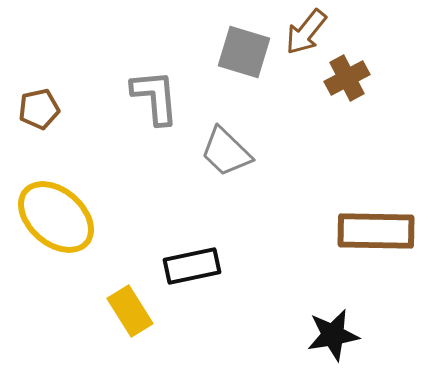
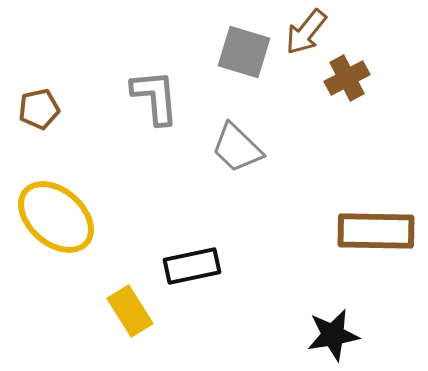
gray trapezoid: moved 11 px right, 4 px up
